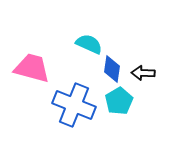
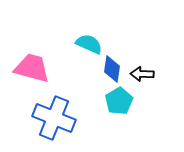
black arrow: moved 1 px left, 1 px down
blue cross: moved 20 px left, 13 px down
